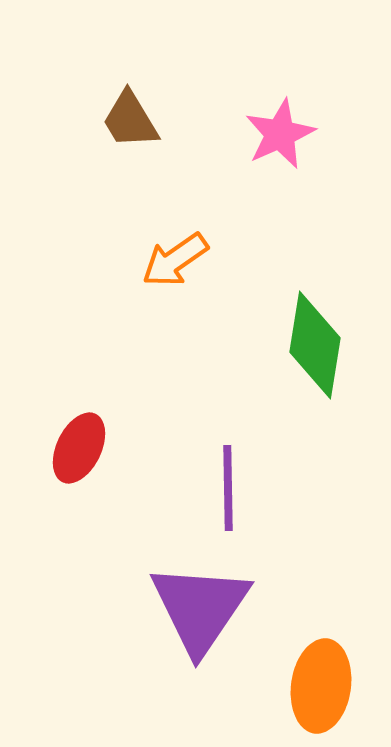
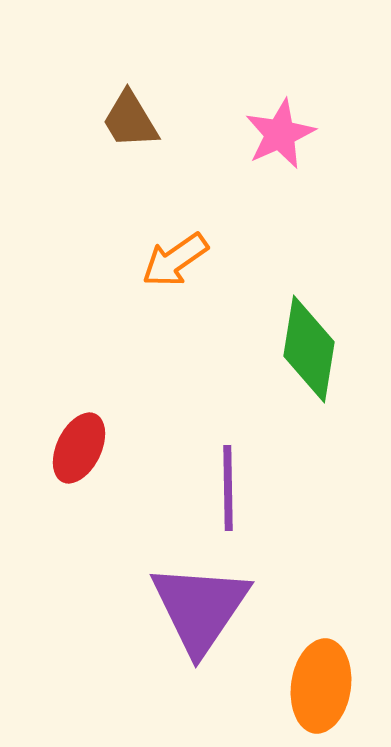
green diamond: moved 6 px left, 4 px down
